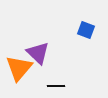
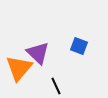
blue square: moved 7 px left, 16 px down
black line: rotated 66 degrees clockwise
